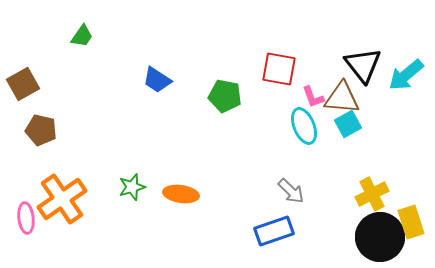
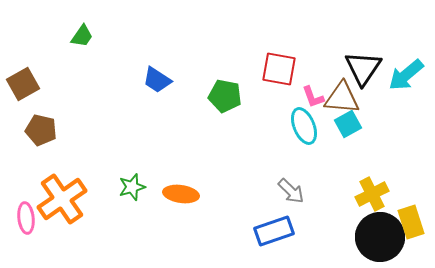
black triangle: moved 3 px down; rotated 12 degrees clockwise
